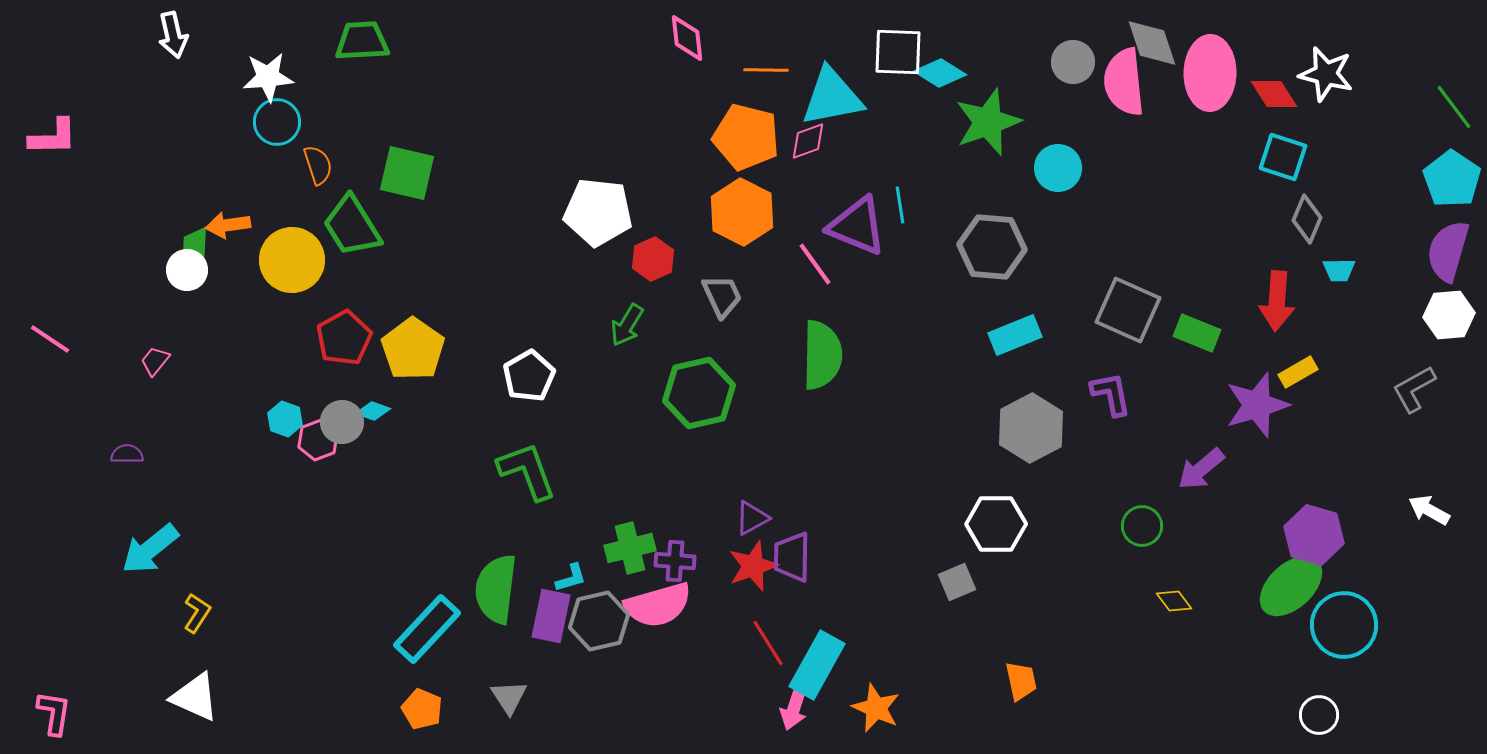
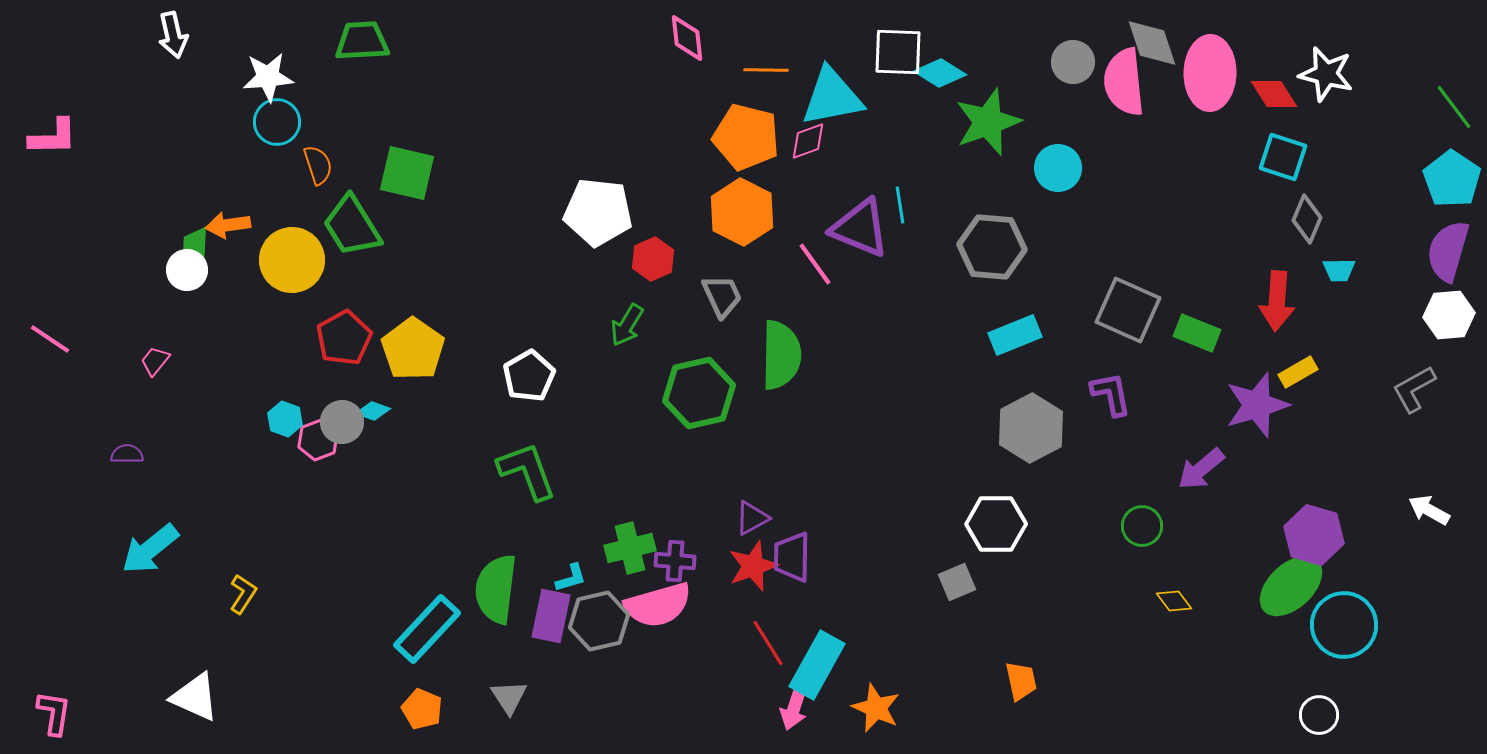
purple triangle at (857, 226): moved 3 px right, 2 px down
green semicircle at (822, 355): moved 41 px left
yellow L-shape at (197, 613): moved 46 px right, 19 px up
